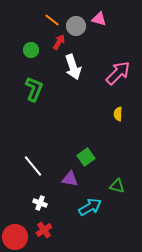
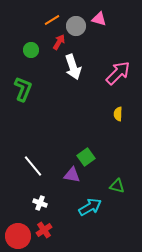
orange line: rotated 70 degrees counterclockwise
green L-shape: moved 11 px left
purple triangle: moved 2 px right, 4 px up
red circle: moved 3 px right, 1 px up
